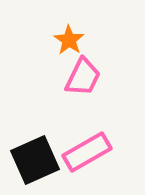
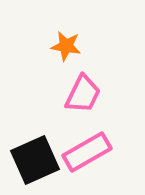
orange star: moved 3 px left, 6 px down; rotated 24 degrees counterclockwise
pink trapezoid: moved 17 px down
